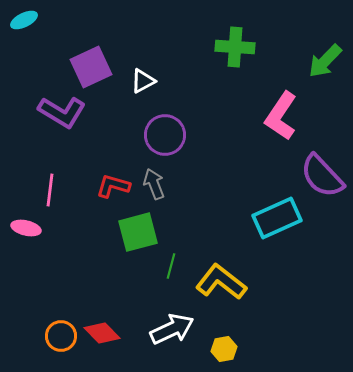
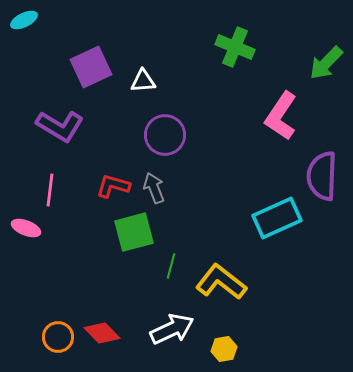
green cross: rotated 18 degrees clockwise
green arrow: moved 1 px right, 2 px down
white triangle: rotated 24 degrees clockwise
purple L-shape: moved 2 px left, 14 px down
purple semicircle: rotated 45 degrees clockwise
gray arrow: moved 4 px down
pink ellipse: rotated 8 degrees clockwise
green square: moved 4 px left
orange circle: moved 3 px left, 1 px down
